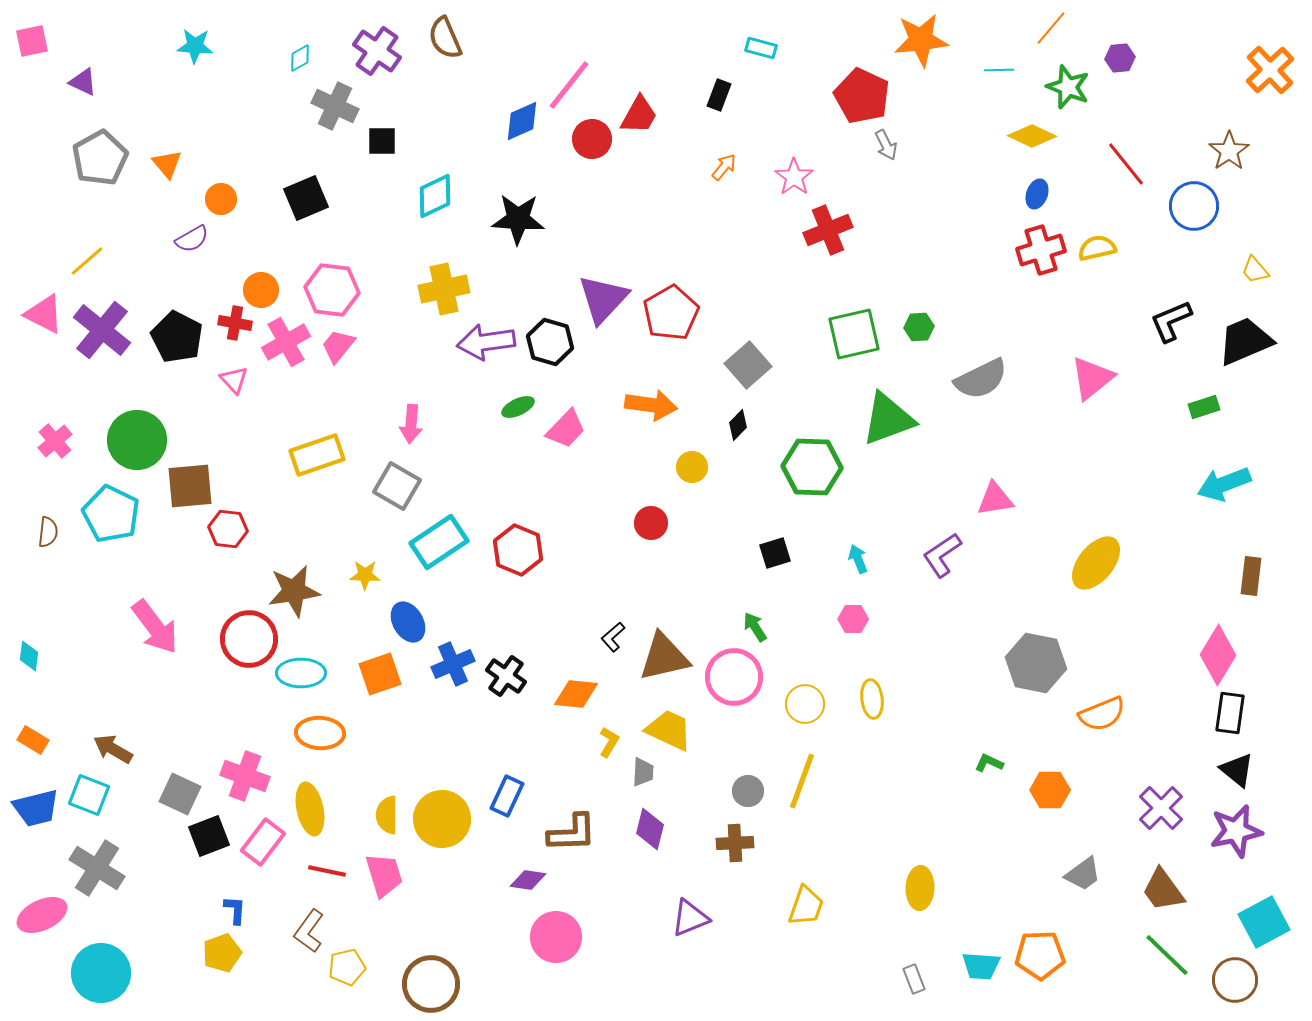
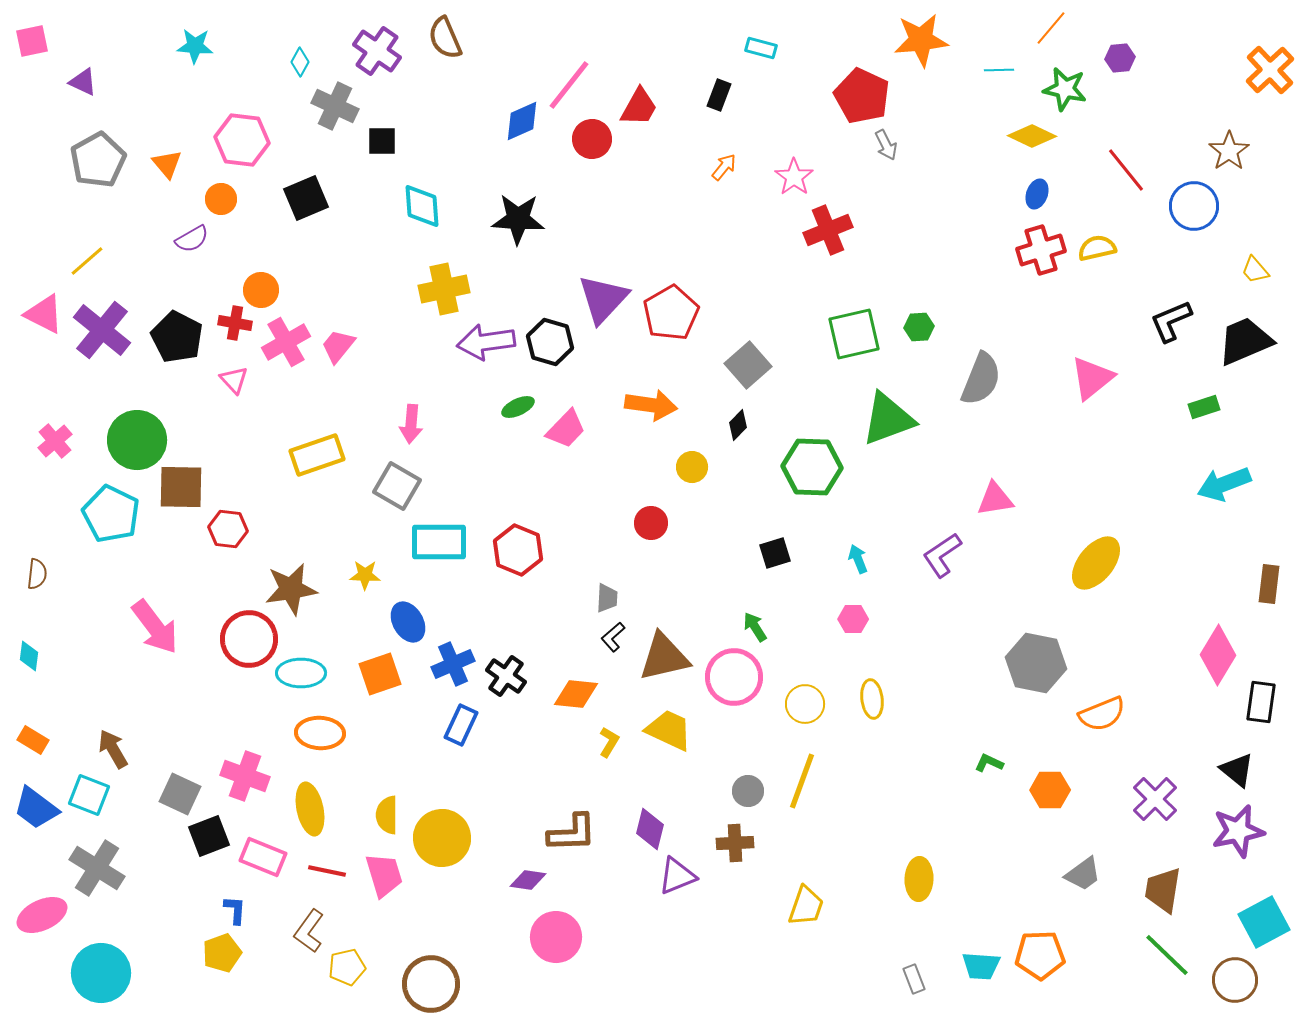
cyan diamond at (300, 58): moved 4 px down; rotated 32 degrees counterclockwise
green star at (1068, 87): moved 3 px left, 2 px down; rotated 9 degrees counterclockwise
red trapezoid at (639, 115): moved 8 px up
gray pentagon at (100, 158): moved 2 px left, 2 px down
red line at (1126, 164): moved 6 px down
cyan diamond at (435, 196): moved 13 px left, 10 px down; rotated 69 degrees counterclockwise
pink hexagon at (332, 290): moved 90 px left, 150 px up
gray semicircle at (981, 379): rotated 42 degrees counterclockwise
brown square at (190, 486): moved 9 px left, 1 px down; rotated 6 degrees clockwise
brown semicircle at (48, 532): moved 11 px left, 42 px down
cyan rectangle at (439, 542): rotated 34 degrees clockwise
brown rectangle at (1251, 576): moved 18 px right, 8 px down
brown star at (294, 591): moved 3 px left, 2 px up
black rectangle at (1230, 713): moved 31 px right, 11 px up
brown arrow at (113, 749): rotated 30 degrees clockwise
gray trapezoid at (643, 772): moved 36 px left, 174 px up
blue rectangle at (507, 796): moved 46 px left, 71 px up
blue trapezoid at (36, 808): rotated 51 degrees clockwise
purple cross at (1161, 808): moved 6 px left, 9 px up
yellow circle at (442, 819): moved 19 px down
purple star at (1236, 831): moved 2 px right
pink rectangle at (263, 842): moved 15 px down; rotated 75 degrees clockwise
yellow ellipse at (920, 888): moved 1 px left, 9 px up
brown trapezoid at (1163, 890): rotated 45 degrees clockwise
purple triangle at (690, 918): moved 13 px left, 42 px up
